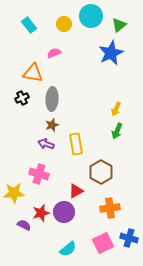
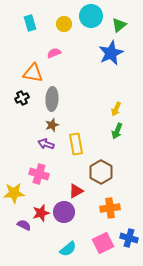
cyan rectangle: moved 1 px right, 2 px up; rotated 21 degrees clockwise
